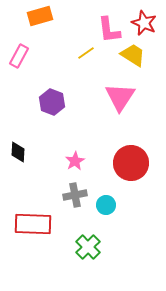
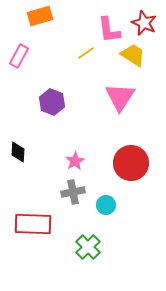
gray cross: moved 2 px left, 3 px up
